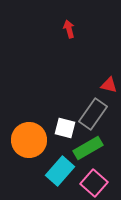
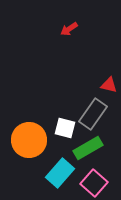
red arrow: rotated 108 degrees counterclockwise
cyan rectangle: moved 2 px down
